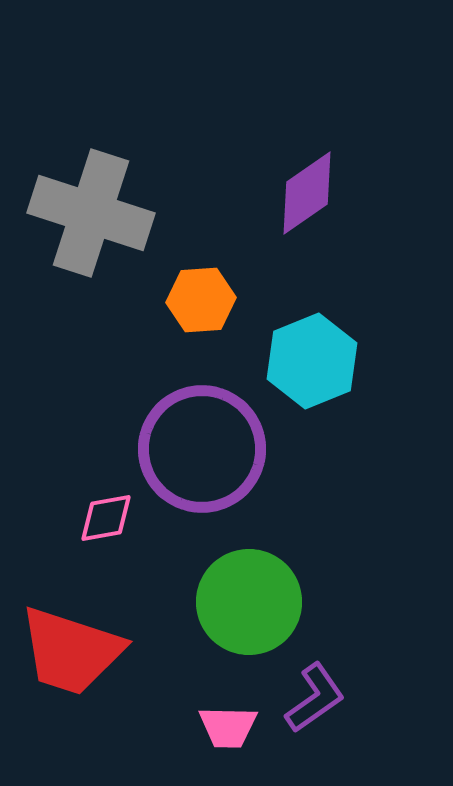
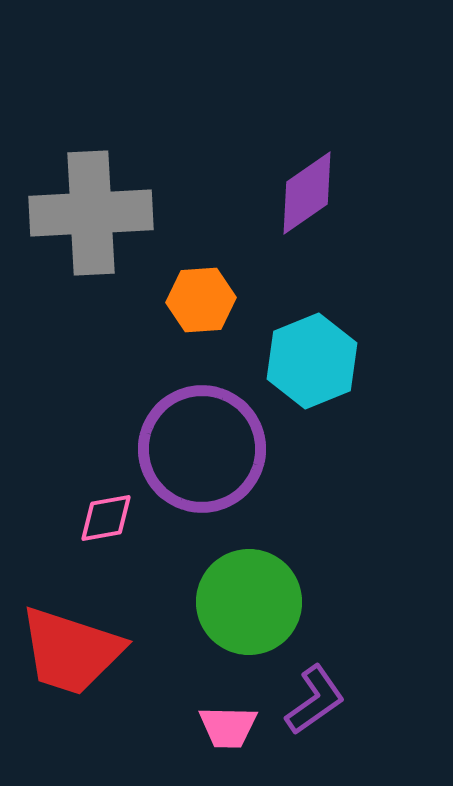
gray cross: rotated 21 degrees counterclockwise
purple L-shape: moved 2 px down
